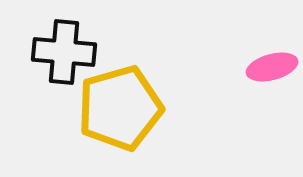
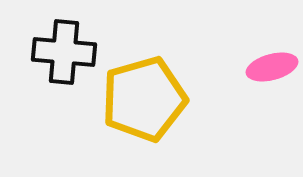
yellow pentagon: moved 24 px right, 9 px up
